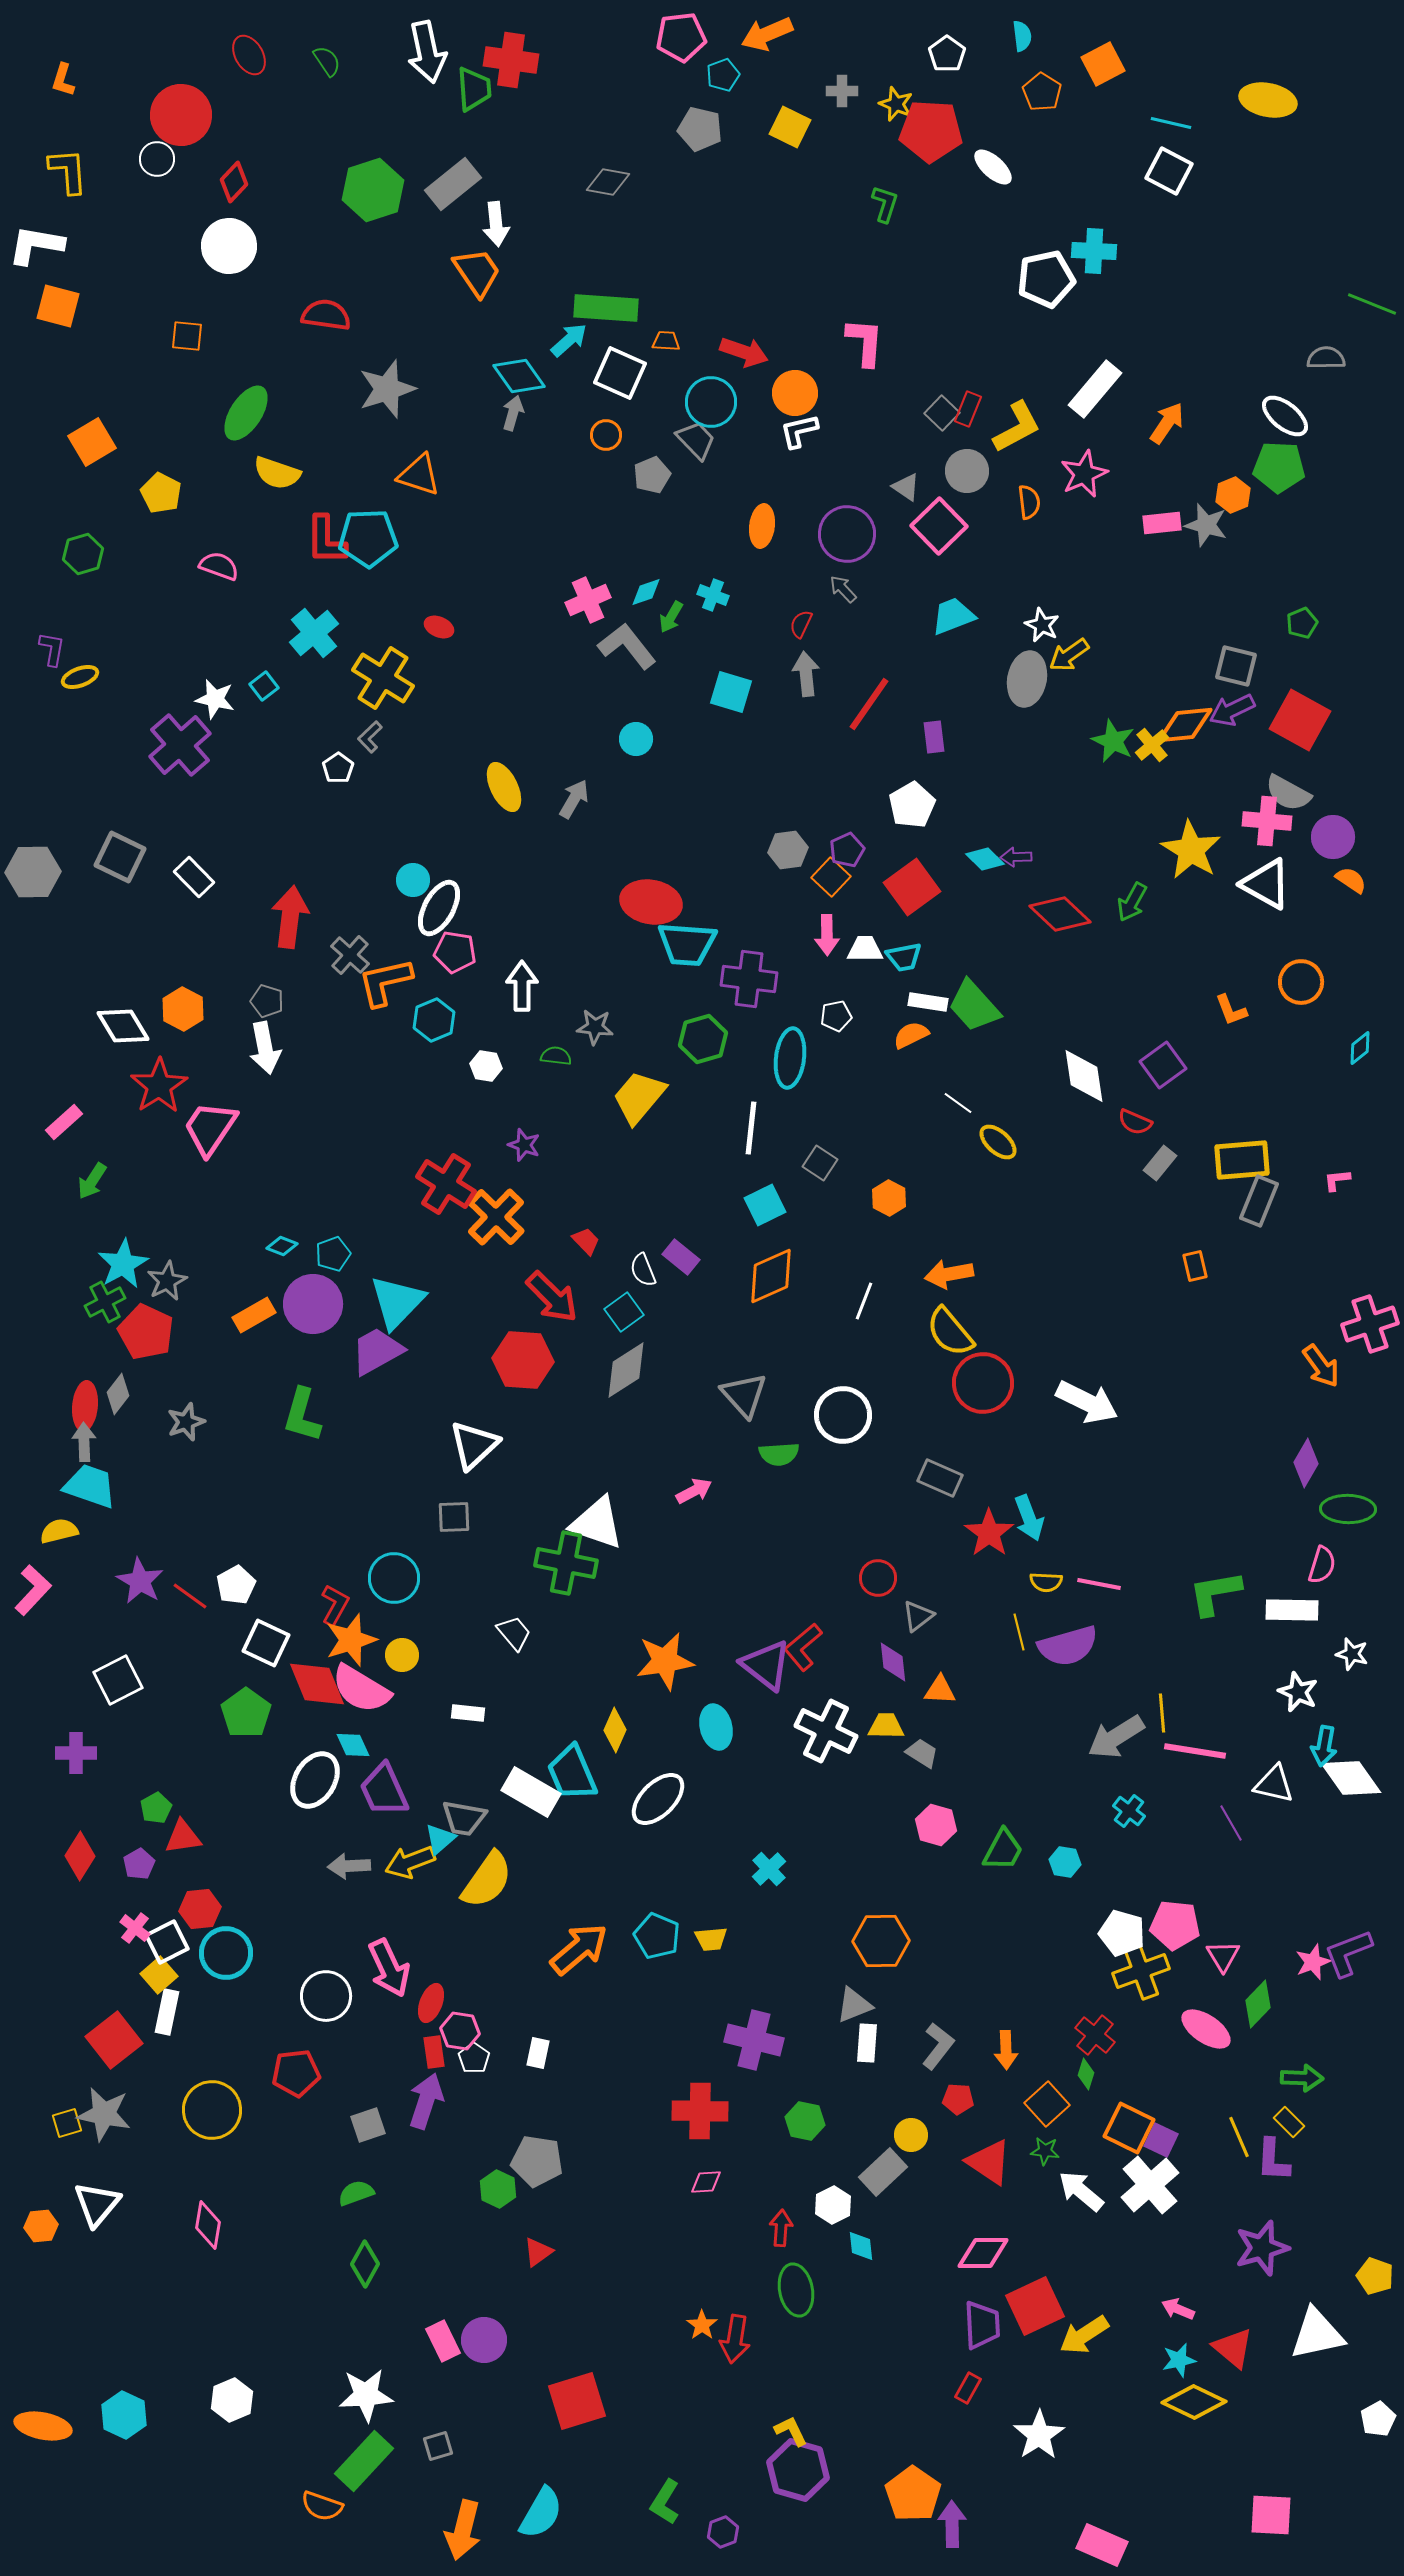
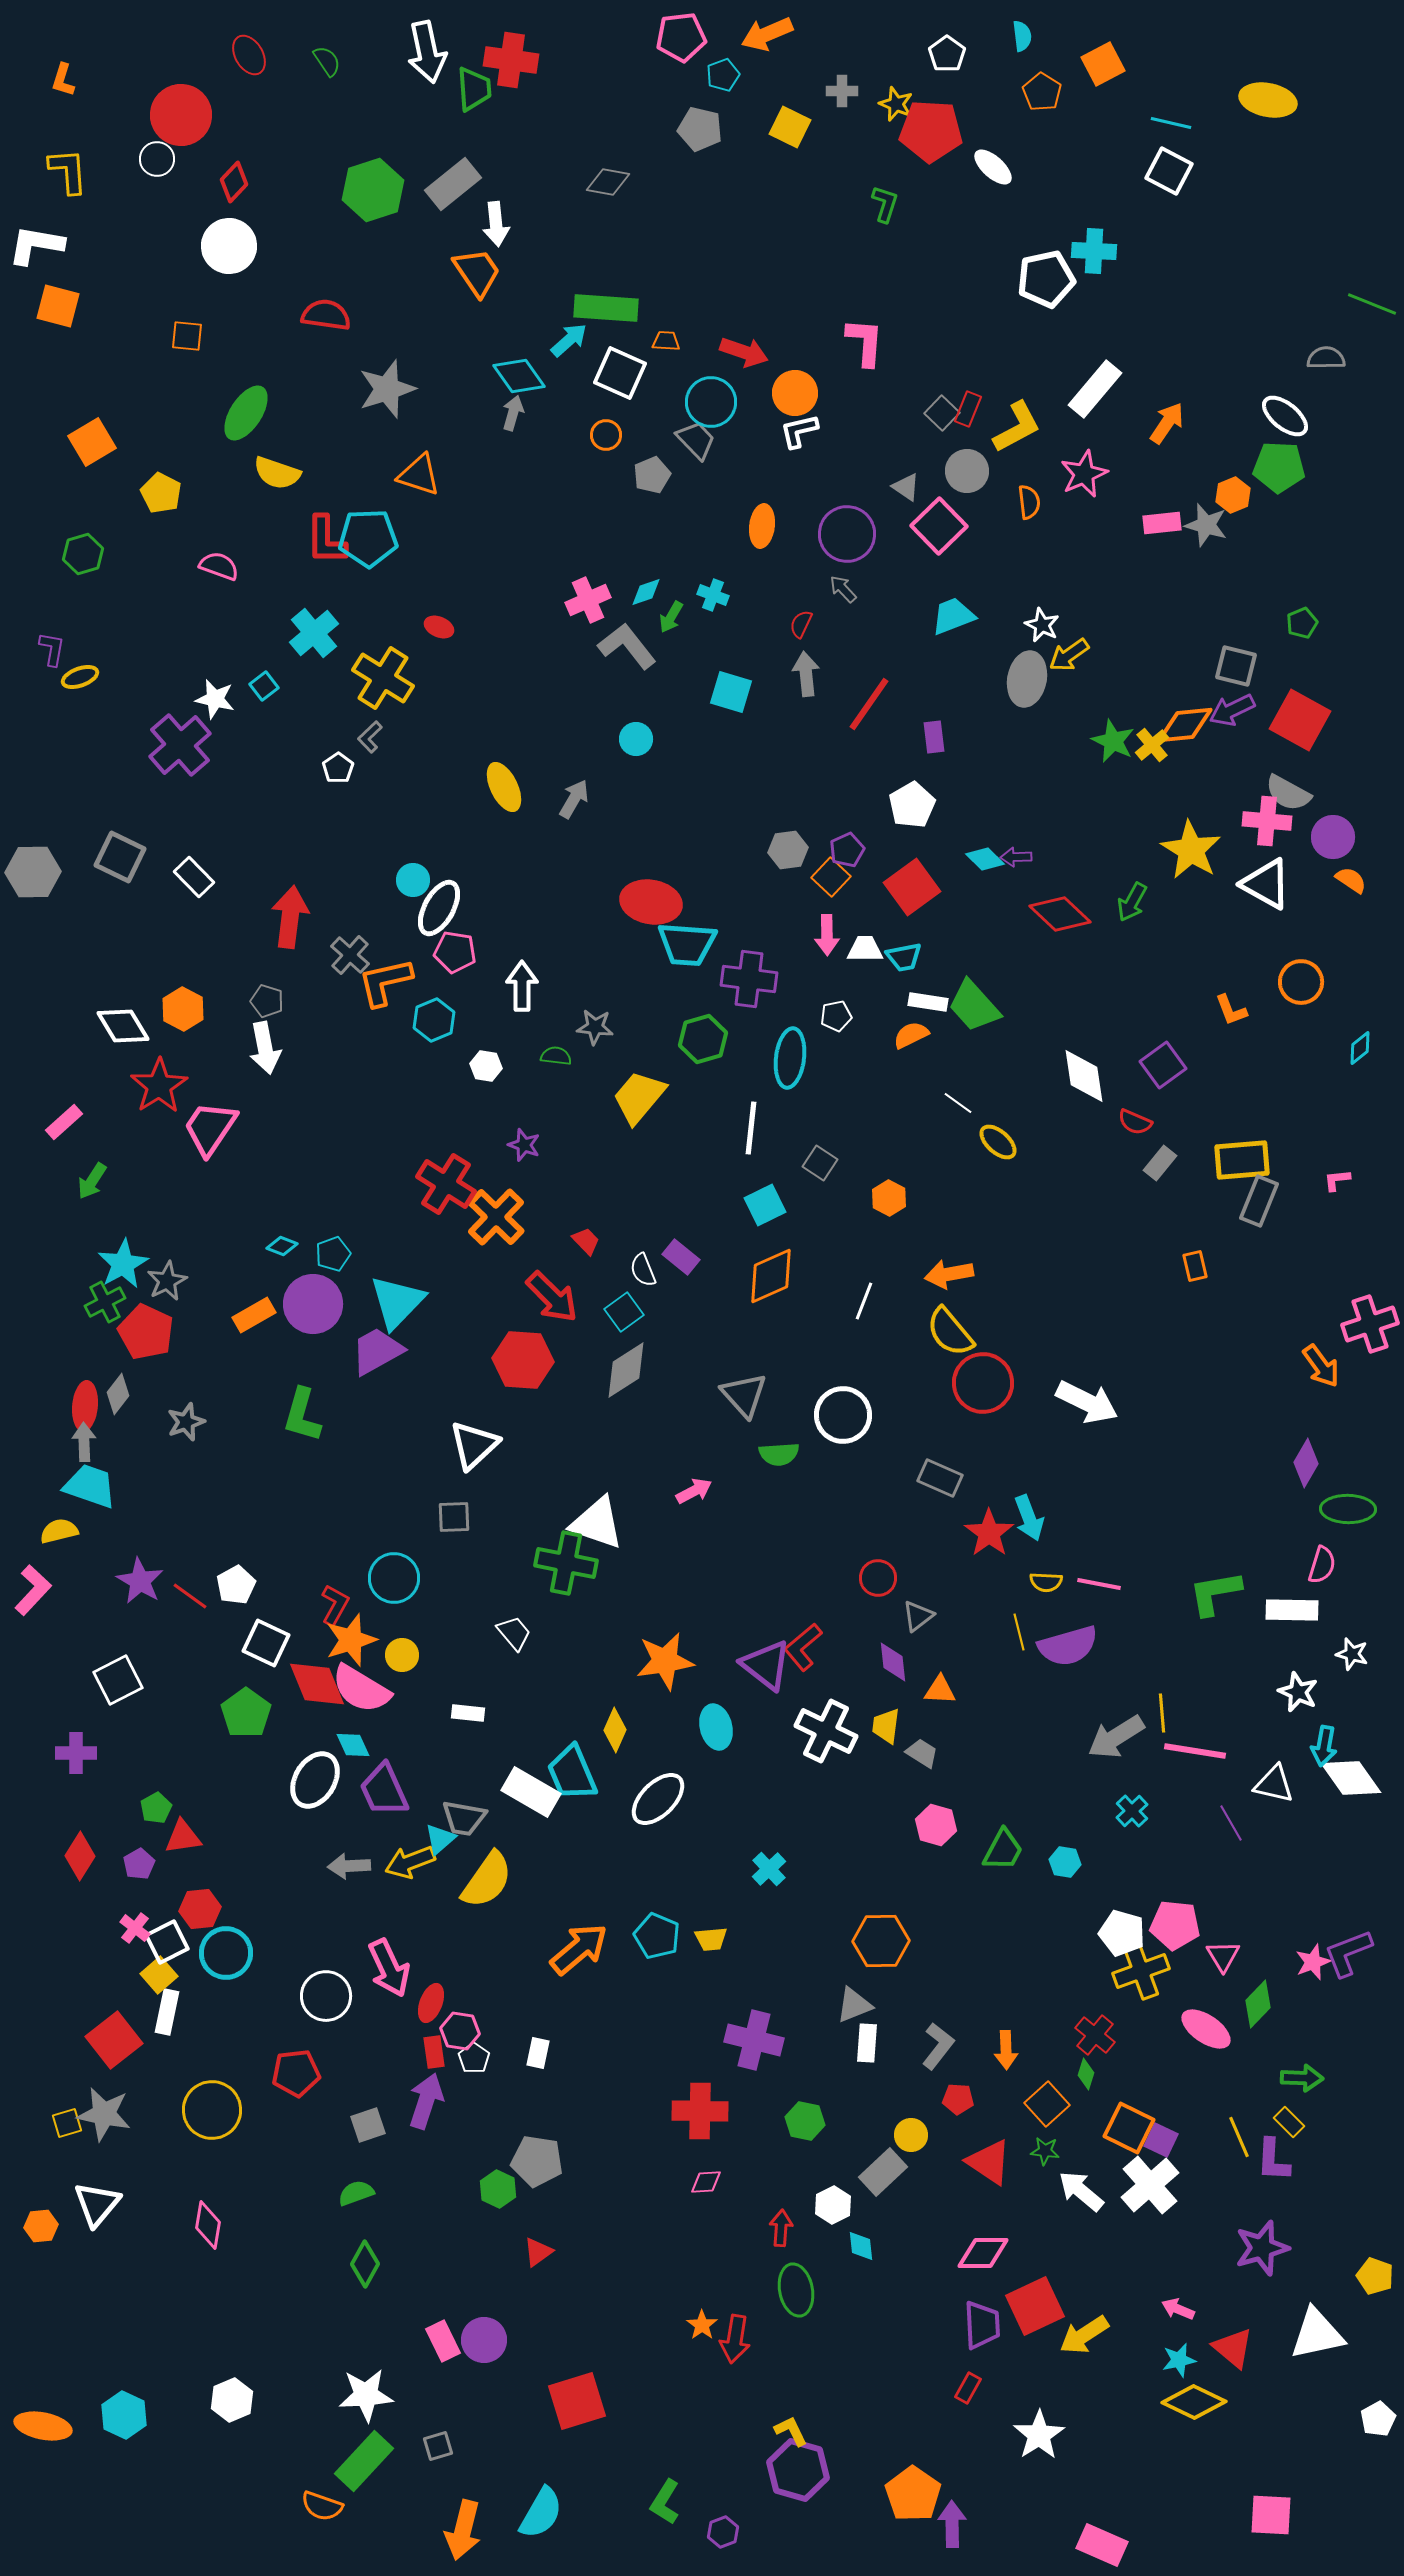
yellow trapezoid at (886, 1726): rotated 84 degrees counterclockwise
cyan cross at (1129, 1811): moved 3 px right; rotated 8 degrees clockwise
